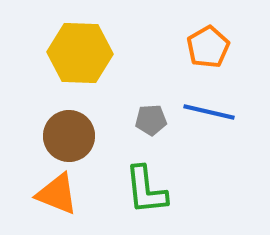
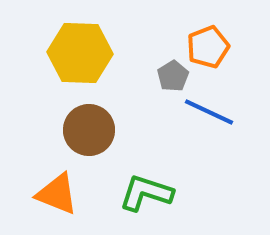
orange pentagon: rotated 9 degrees clockwise
blue line: rotated 12 degrees clockwise
gray pentagon: moved 22 px right, 44 px up; rotated 28 degrees counterclockwise
brown circle: moved 20 px right, 6 px up
green L-shape: moved 3 px down; rotated 114 degrees clockwise
